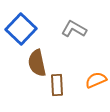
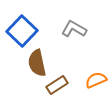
blue square: moved 1 px right, 2 px down
brown rectangle: rotated 60 degrees clockwise
